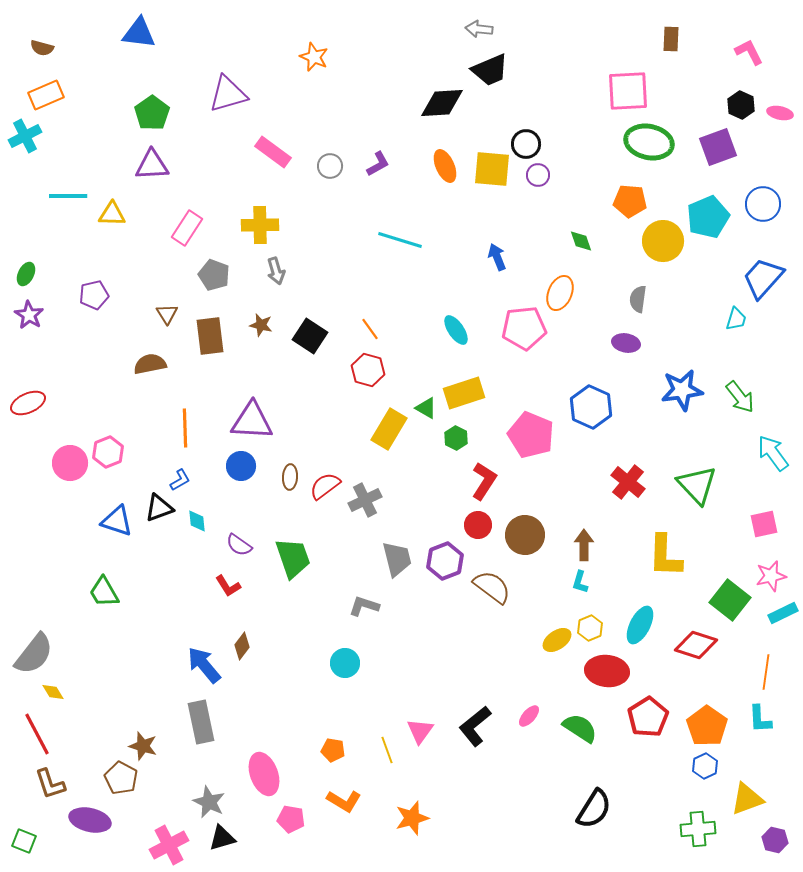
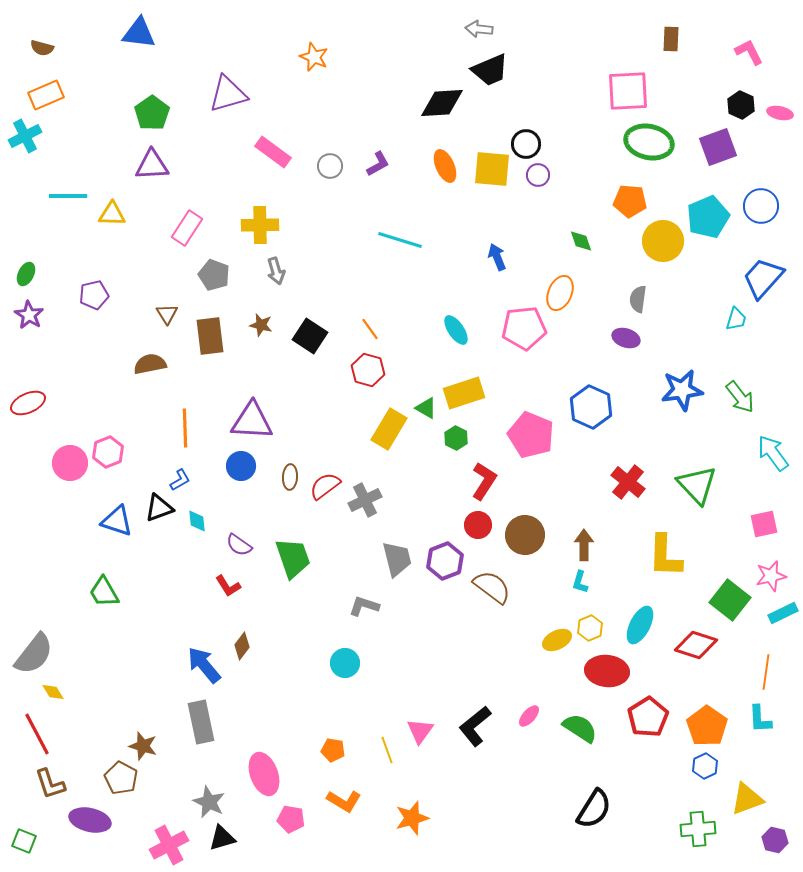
blue circle at (763, 204): moved 2 px left, 2 px down
purple ellipse at (626, 343): moved 5 px up; rotated 8 degrees clockwise
yellow ellipse at (557, 640): rotated 8 degrees clockwise
